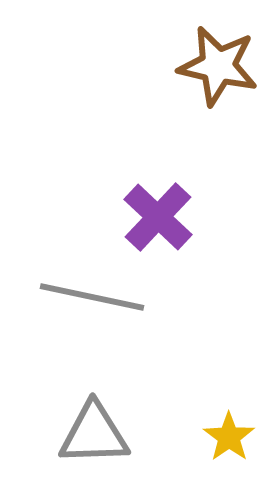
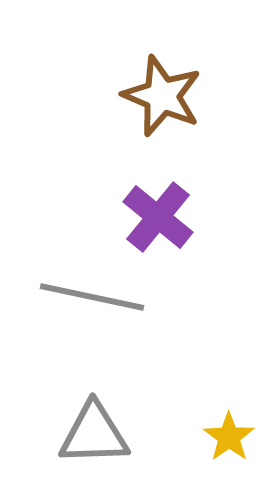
brown star: moved 56 px left, 30 px down; rotated 10 degrees clockwise
purple cross: rotated 4 degrees counterclockwise
